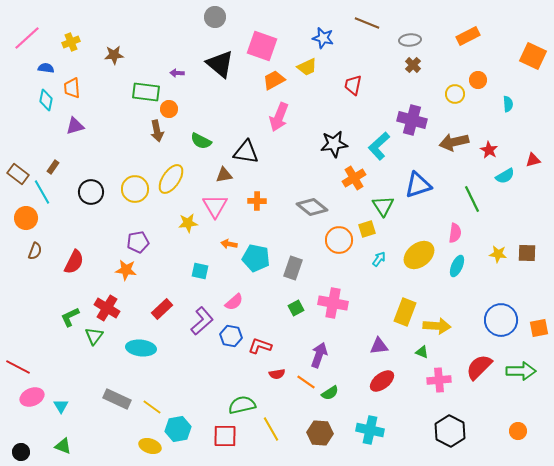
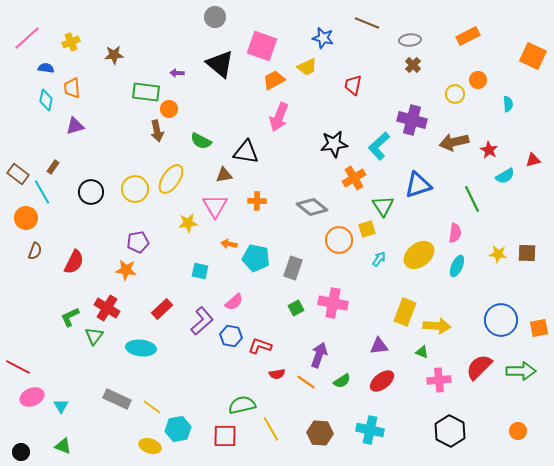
green semicircle at (330, 393): moved 12 px right, 12 px up
